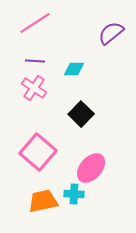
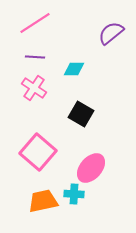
purple line: moved 4 px up
black square: rotated 15 degrees counterclockwise
